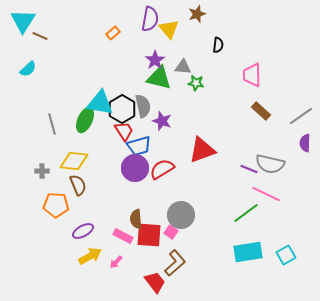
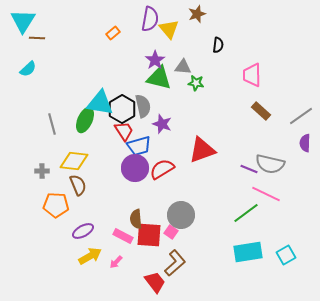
brown line at (40, 36): moved 3 px left, 2 px down; rotated 21 degrees counterclockwise
purple star at (162, 121): moved 3 px down
